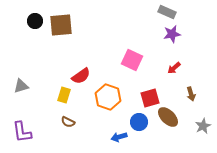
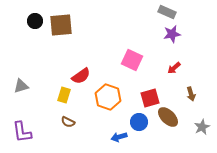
gray star: moved 1 px left, 1 px down
